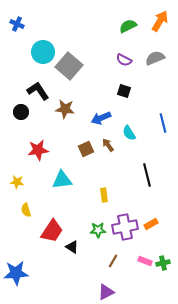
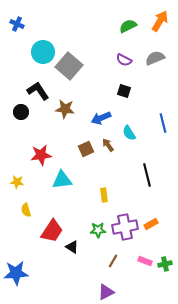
red star: moved 3 px right, 5 px down
green cross: moved 2 px right, 1 px down
